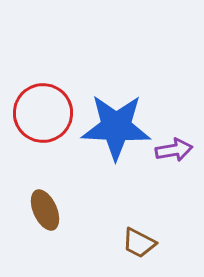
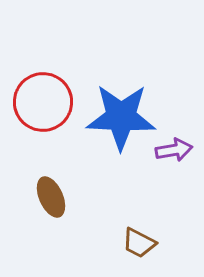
red circle: moved 11 px up
blue star: moved 5 px right, 10 px up
brown ellipse: moved 6 px right, 13 px up
